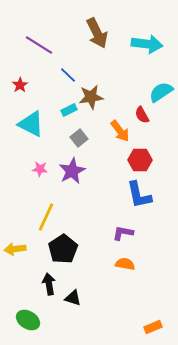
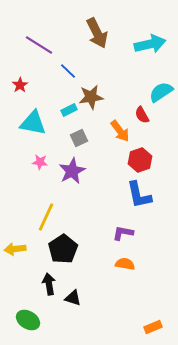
cyan arrow: moved 3 px right; rotated 20 degrees counterclockwise
blue line: moved 4 px up
cyan triangle: moved 2 px right, 1 px up; rotated 16 degrees counterclockwise
gray square: rotated 12 degrees clockwise
red hexagon: rotated 20 degrees counterclockwise
pink star: moved 7 px up
